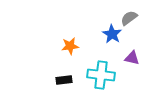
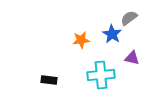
orange star: moved 11 px right, 6 px up
cyan cross: rotated 12 degrees counterclockwise
black rectangle: moved 15 px left; rotated 14 degrees clockwise
